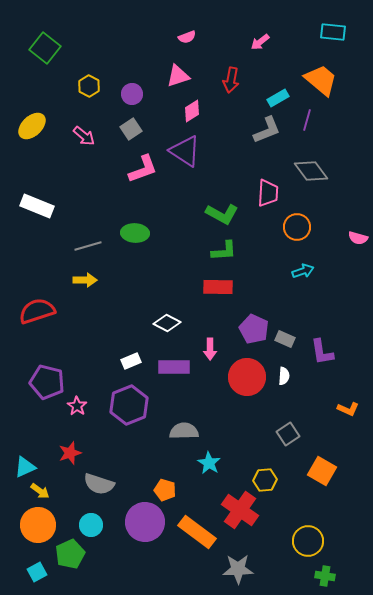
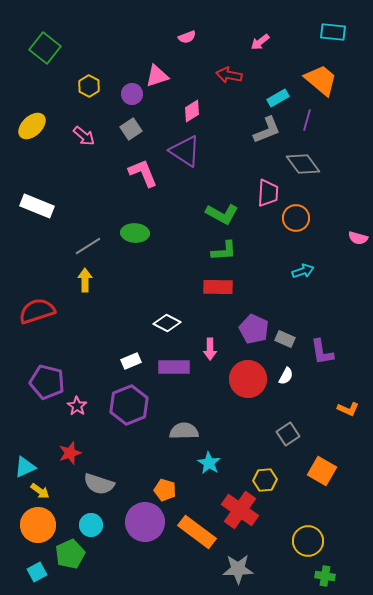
pink triangle at (178, 76): moved 21 px left
red arrow at (231, 80): moved 2 px left, 5 px up; rotated 90 degrees clockwise
pink L-shape at (143, 169): moved 4 px down; rotated 92 degrees counterclockwise
gray diamond at (311, 171): moved 8 px left, 7 px up
orange circle at (297, 227): moved 1 px left, 9 px up
gray line at (88, 246): rotated 16 degrees counterclockwise
yellow arrow at (85, 280): rotated 90 degrees counterclockwise
white semicircle at (284, 376): moved 2 px right; rotated 24 degrees clockwise
red circle at (247, 377): moved 1 px right, 2 px down
